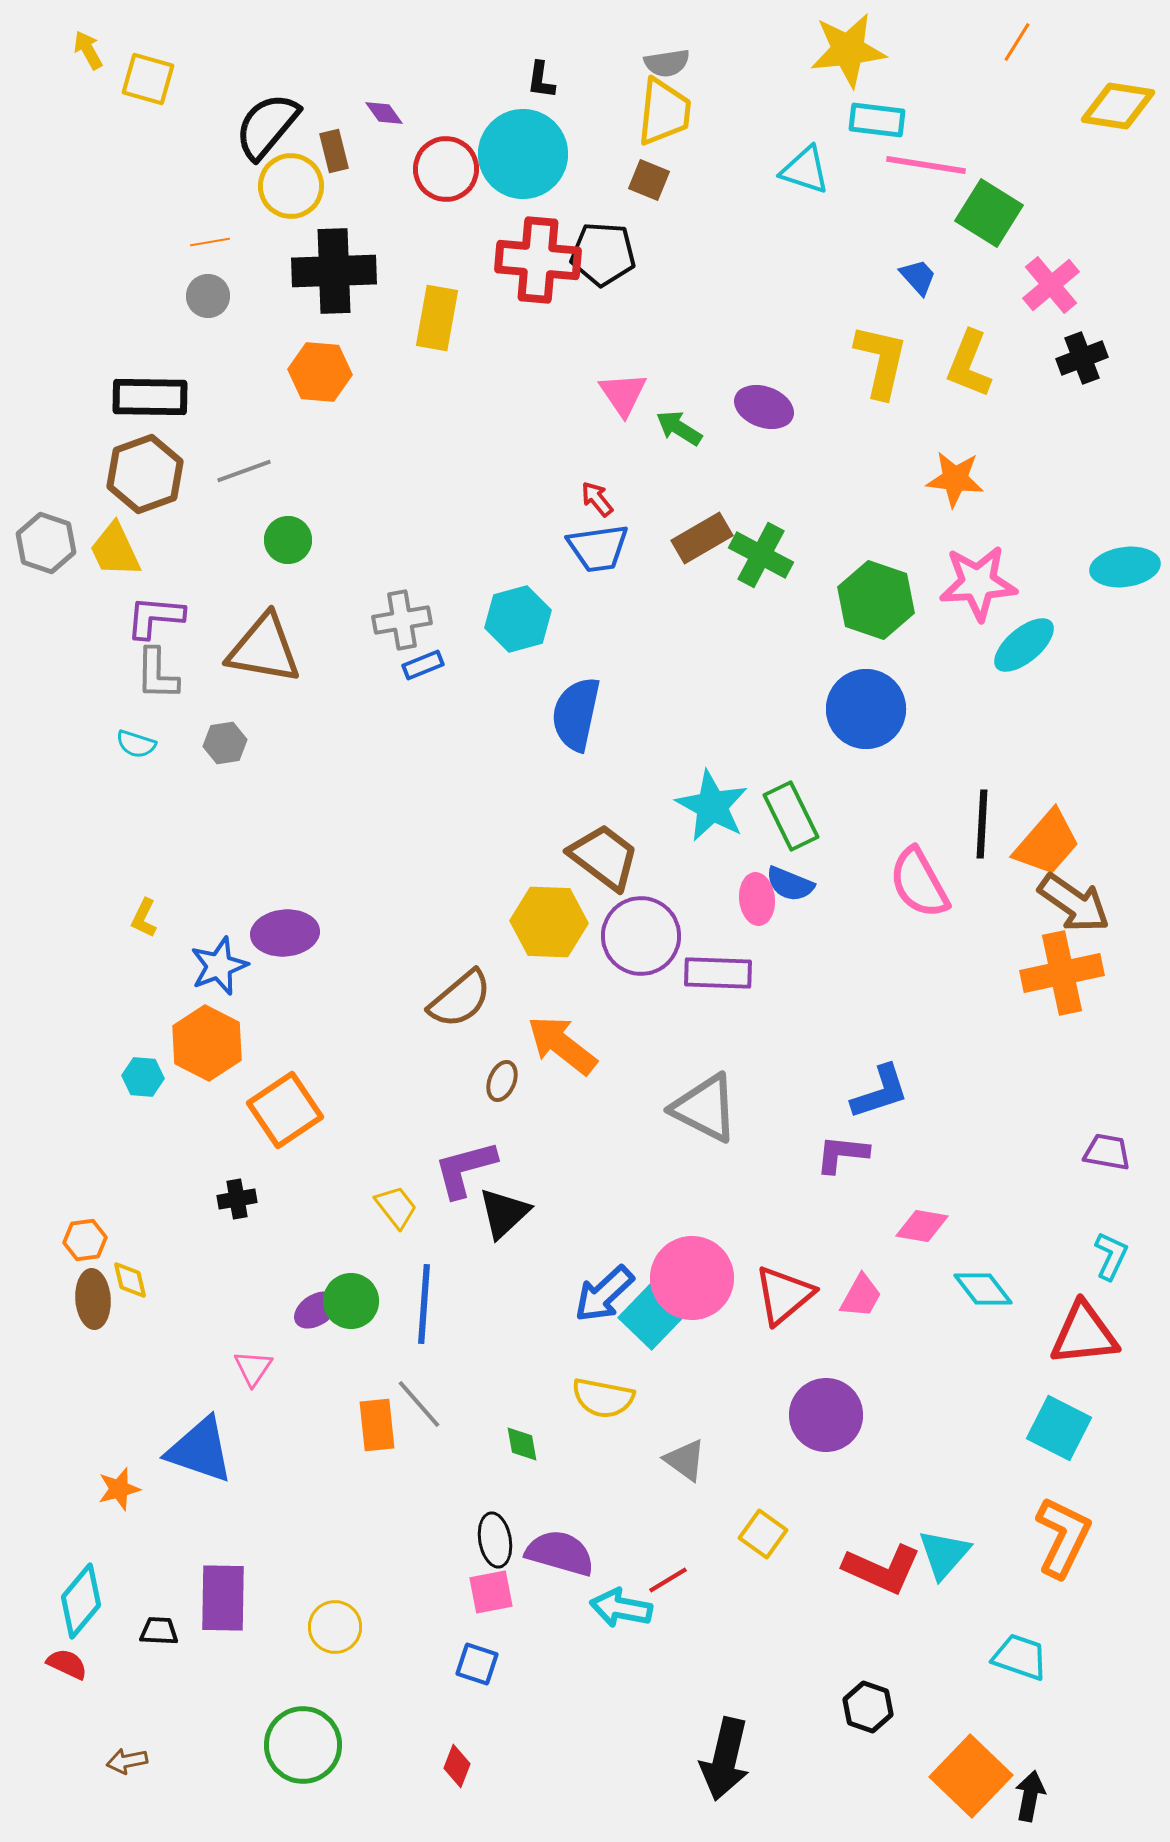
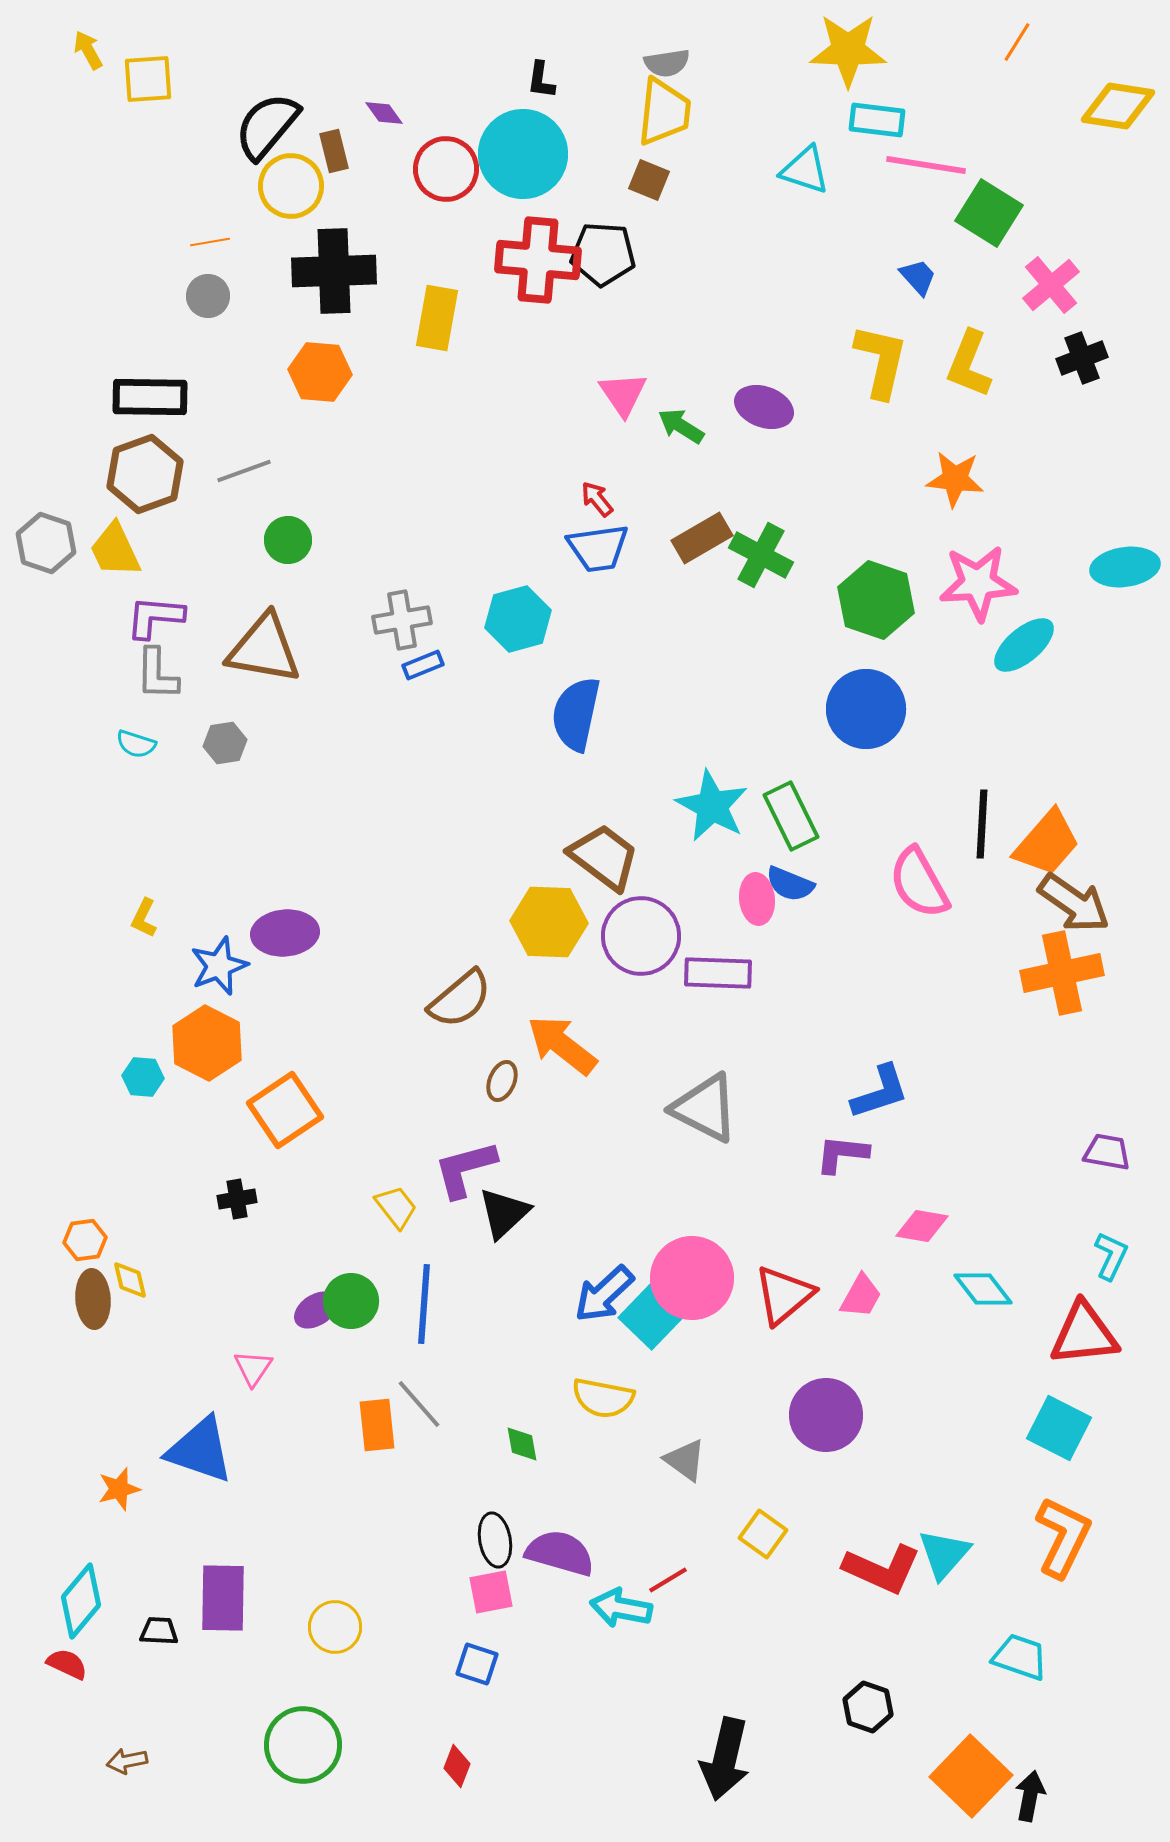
yellow star at (848, 50): rotated 8 degrees clockwise
yellow square at (148, 79): rotated 20 degrees counterclockwise
green arrow at (679, 428): moved 2 px right, 2 px up
